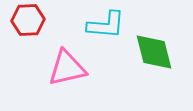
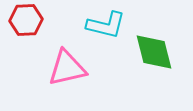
red hexagon: moved 2 px left
cyan L-shape: rotated 9 degrees clockwise
